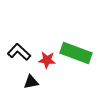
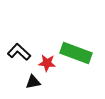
red star: moved 3 px down
black triangle: moved 2 px right
